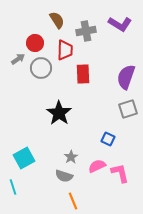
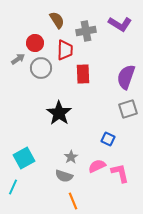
cyan line: rotated 42 degrees clockwise
